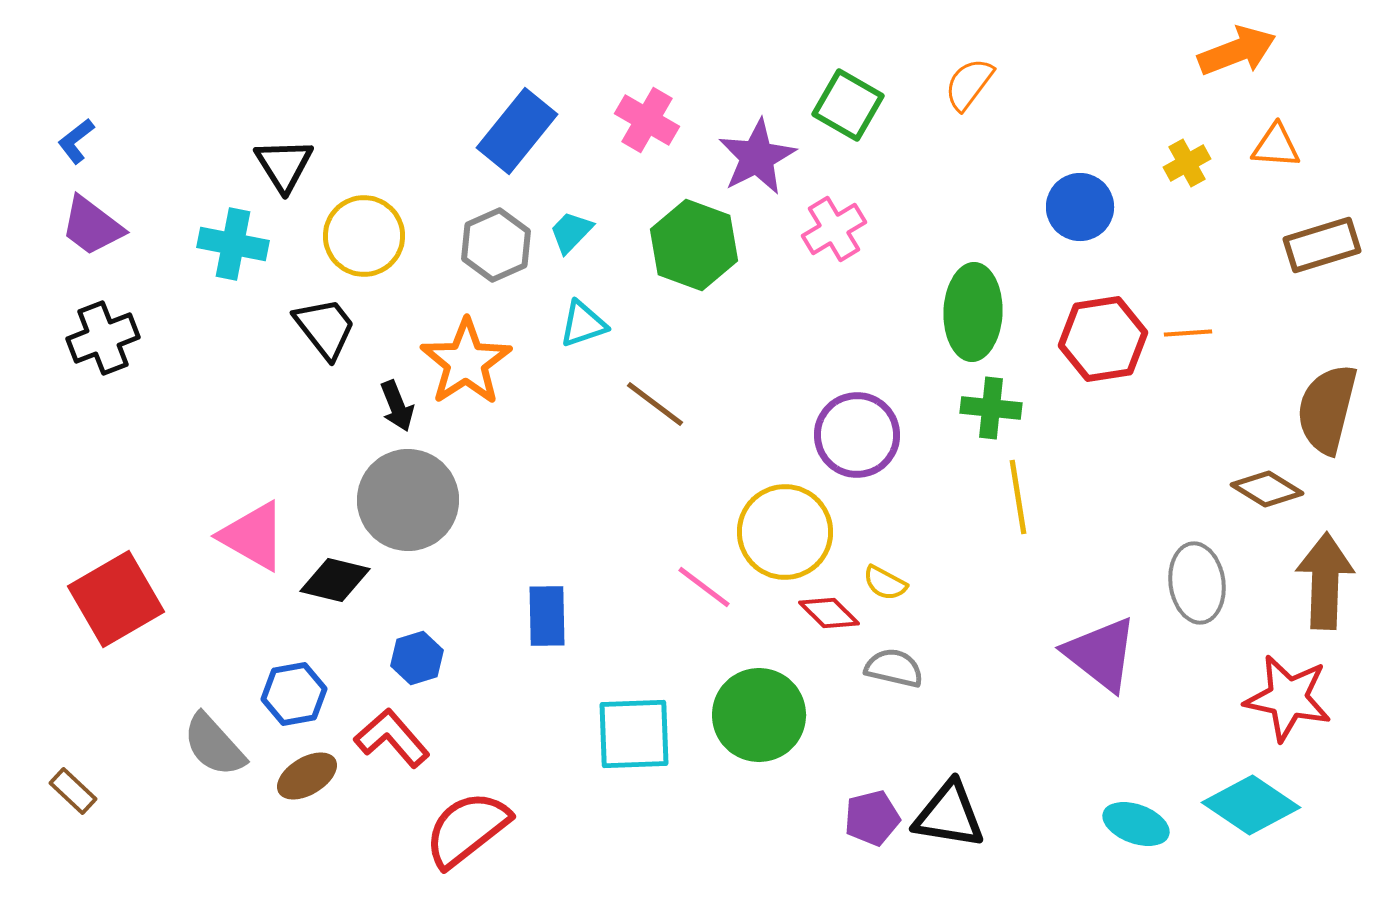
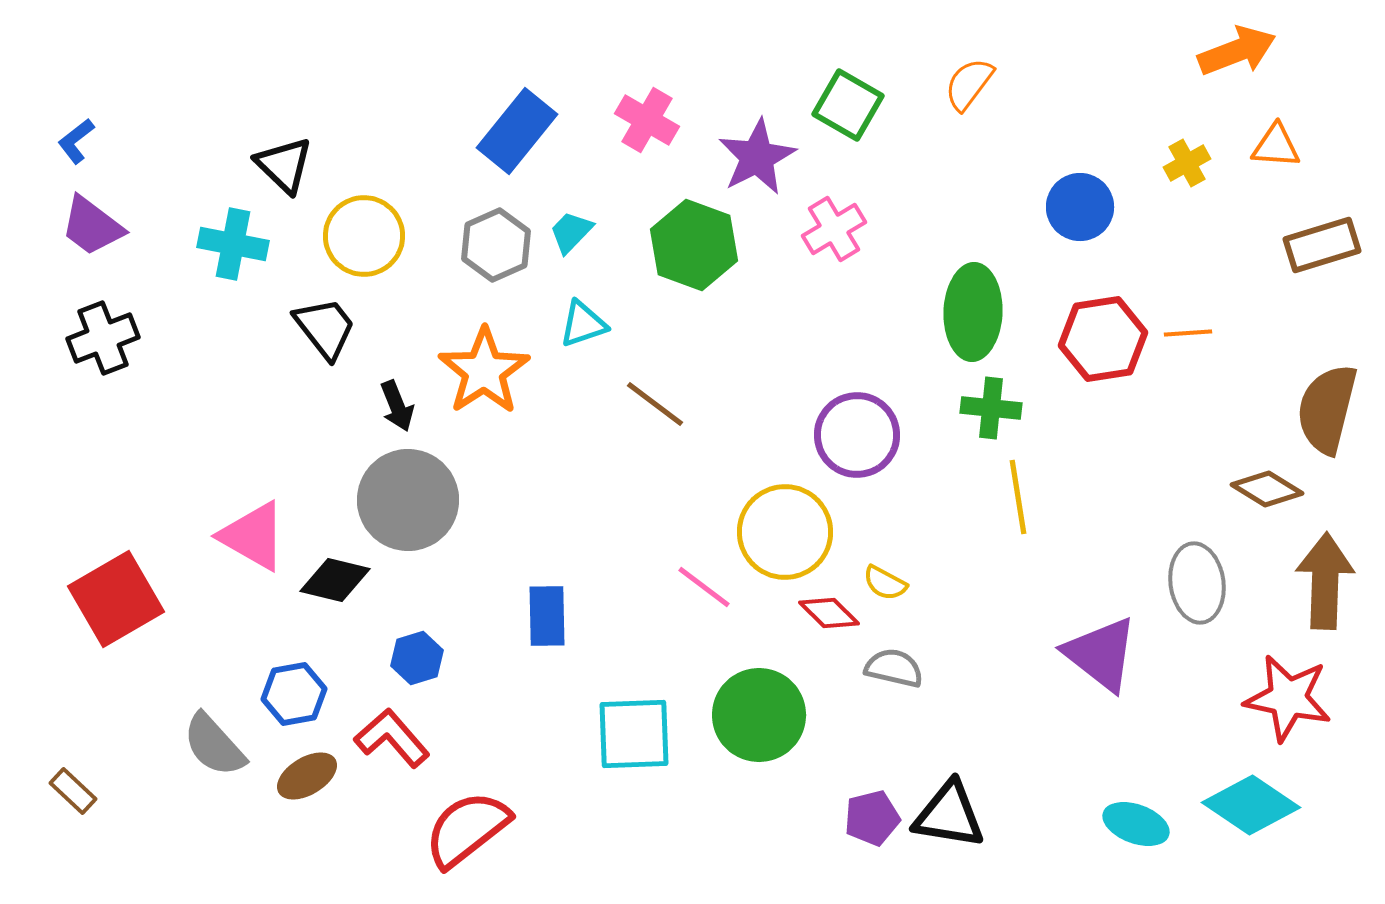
black triangle at (284, 165): rotated 14 degrees counterclockwise
orange star at (466, 362): moved 18 px right, 9 px down
